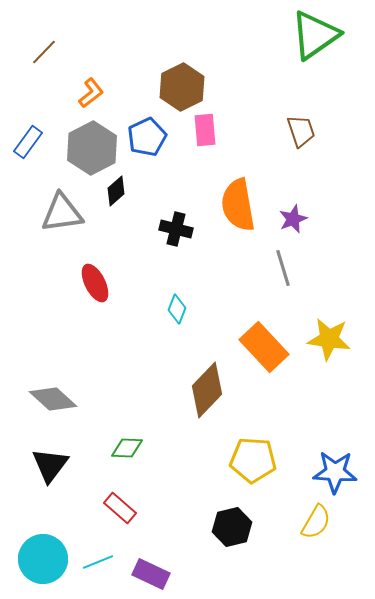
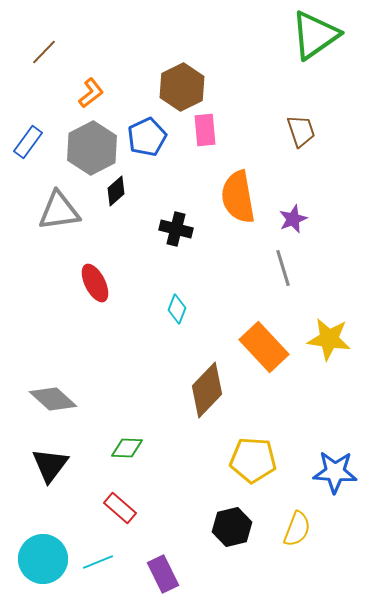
orange semicircle: moved 8 px up
gray triangle: moved 3 px left, 2 px up
yellow semicircle: moved 19 px left, 7 px down; rotated 9 degrees counterclockwise
purple rectangle: moved 12 px right; rotated 39 degrees clockwise
